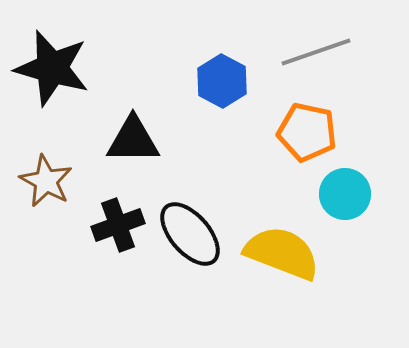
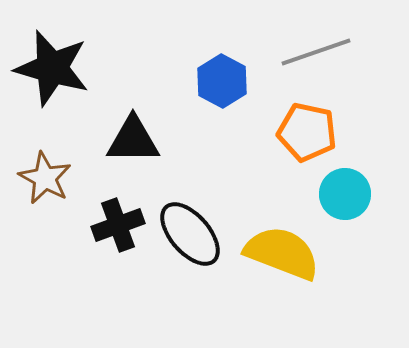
brown star: moved 1 px left, 3 px up
